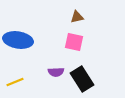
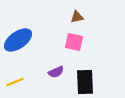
blue ellipse: rotated 44 degrees counterclockwise
purple semicircle: rotated 21 degrees counterclockwise
black rectangle: moved 3 px right, 3 px down; rotated 30 degrees clockwise
